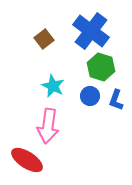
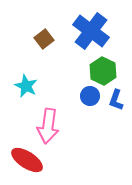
green hexagon: moved 2 px right, 4 px down; rotated 8 degrees clockwise
cyan star: moved 27 px left
